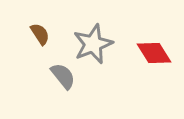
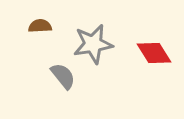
brown semicircle: moved 8 px up; rotated 60 degrees counterclockwise
gray star: rotated 12 degrees clockwise
